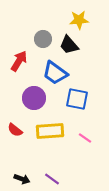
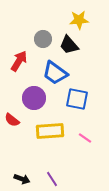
red semicircle: moved 3 px left, 10 px up
purple line: rotated 21 degrees clockwise
